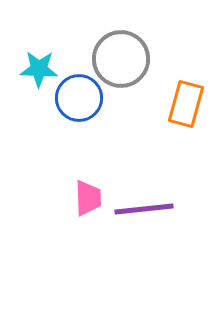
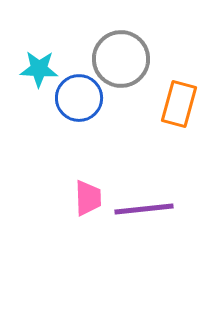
orange rectangle: moved 7 px left
